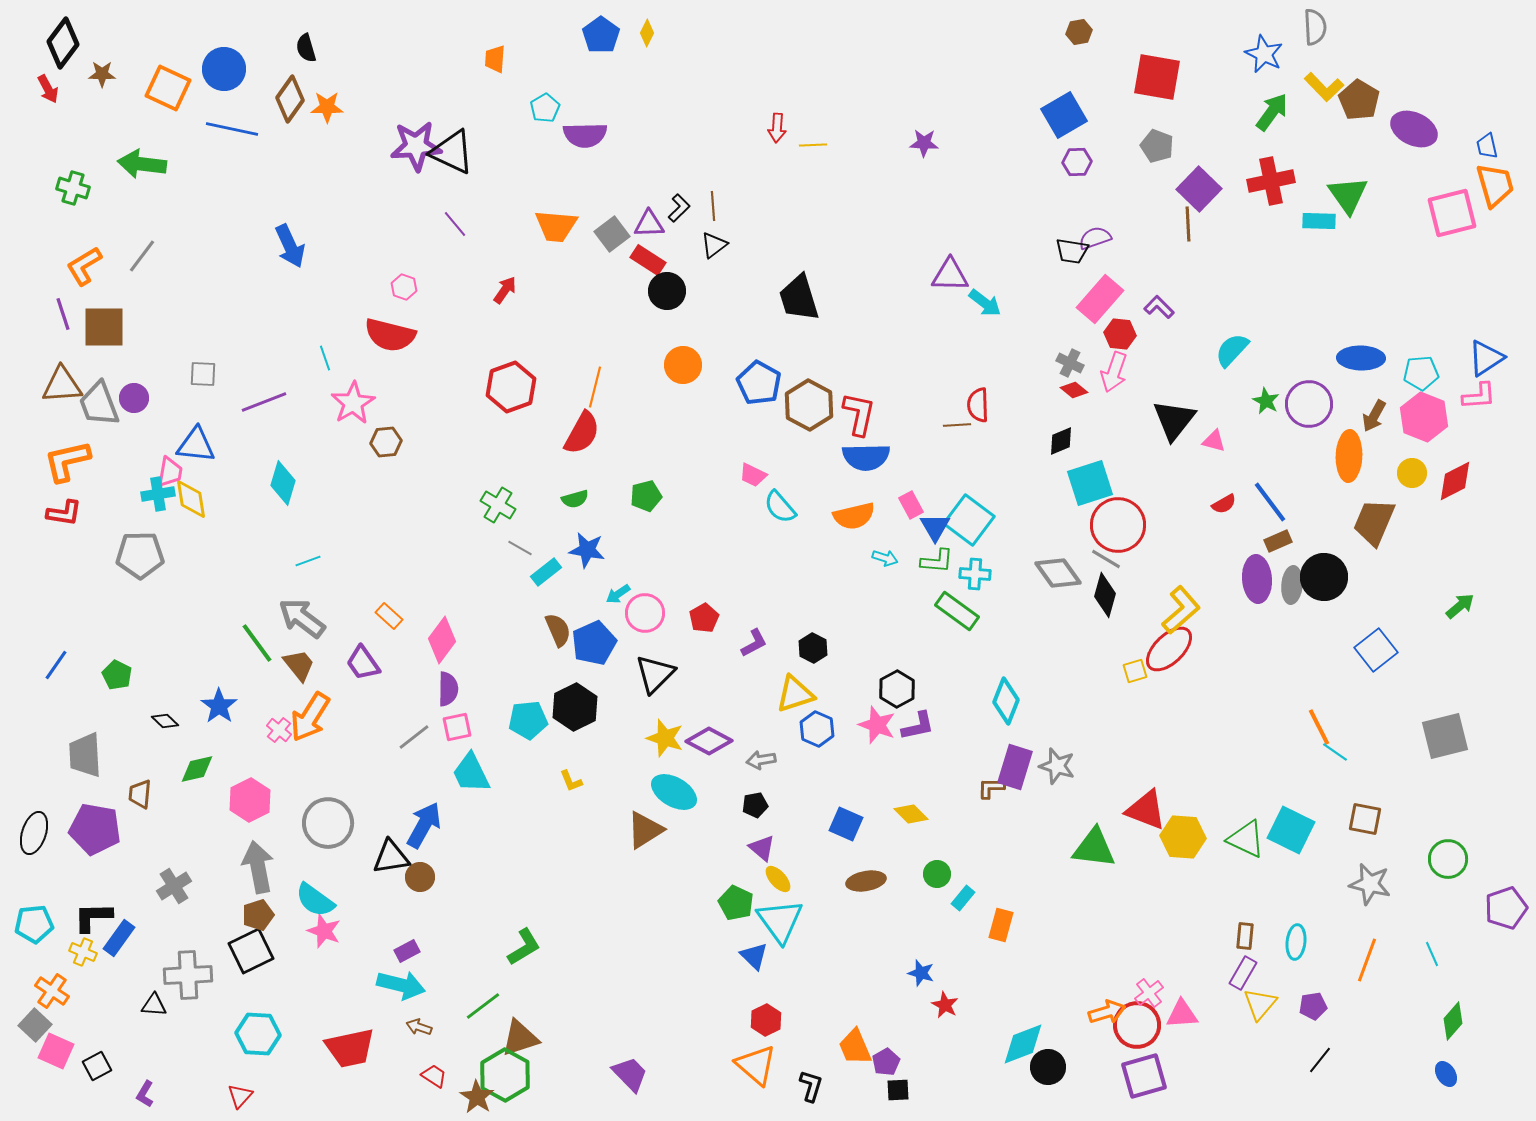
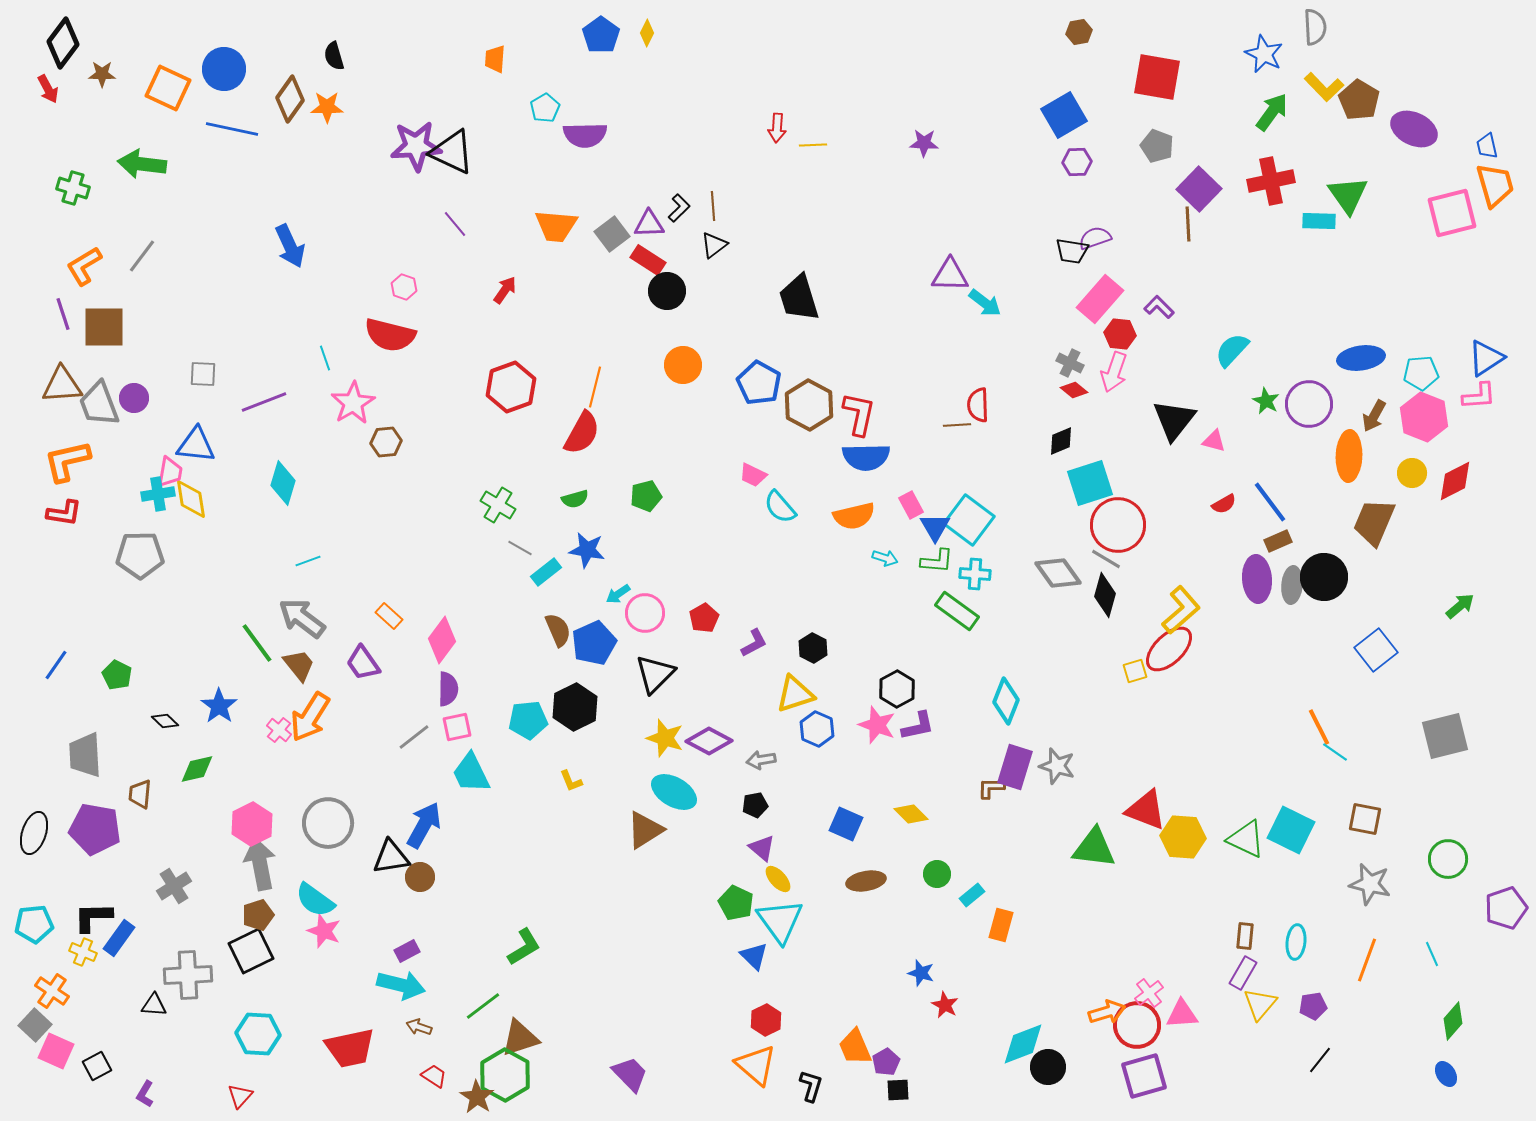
black semicircle at (306, 48): moved 28 px right, 8 px down
blue ellipse at (1361, 358): rotated 9 degrees counterclockwise
pink hexagon at (250, 800): moved 2 px right, 24 px down
gray arrow at (258, 867): moved 2 px right, 3 px up
cyan rectangle at (963, 898): moved 9 px right, 3 px up; rotated 10 degrees clockwise
